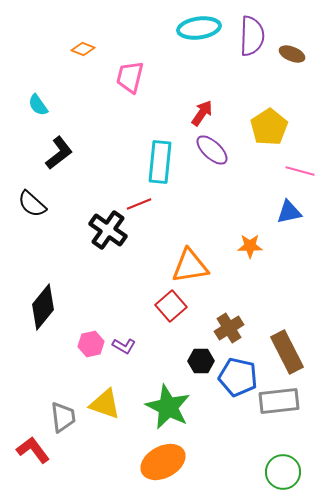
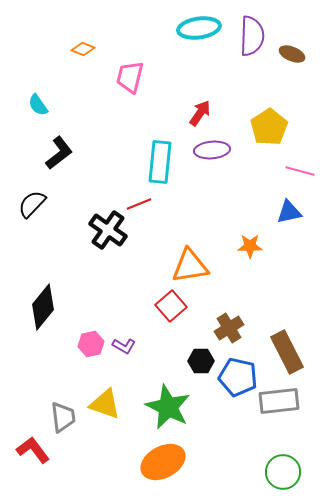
red arrow: moved 2 px left
purple ellipse: rotated 48 degrees counterclockwise
black semicircle: rotated 92 degrees clockwise
